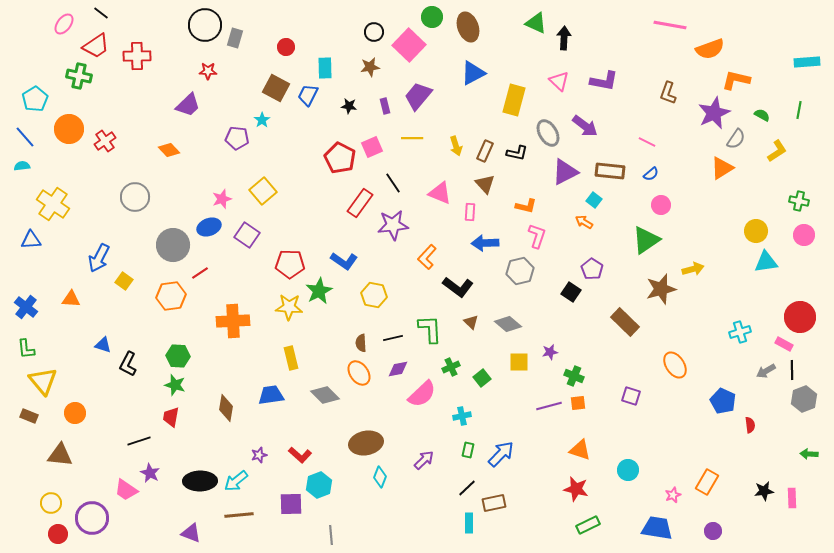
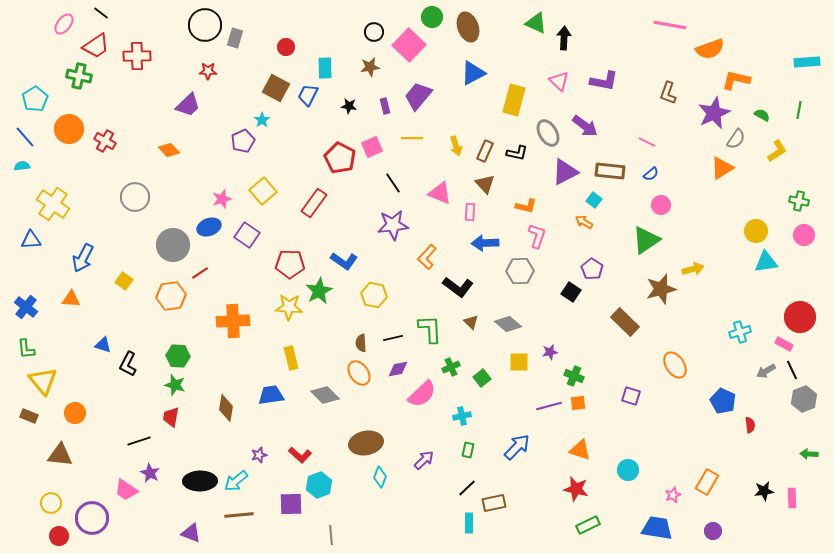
purple pentagon at (237, 138): moved 6 px right, 3 px down; rotated 30 degrees counterclockwise
red cross at (105, 141): rotated 25 degrees counterclockwise
red rectangle at (360, 203): moved 46 px left
blue arrow at (99, 258): moved 16 px left
gray hexagon at (520, 271): rotated 12 degrees clockwise
black line at (792, 370): rotated 24 degrees counterclockwise
blue arrow at (501, 454): moved 16 px right, 7 px up
red circle at (58, 534): moved 1 px right, 2 px down
